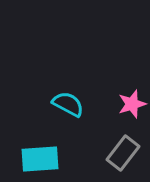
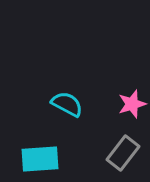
cyan semicircle: moved 1 px left
